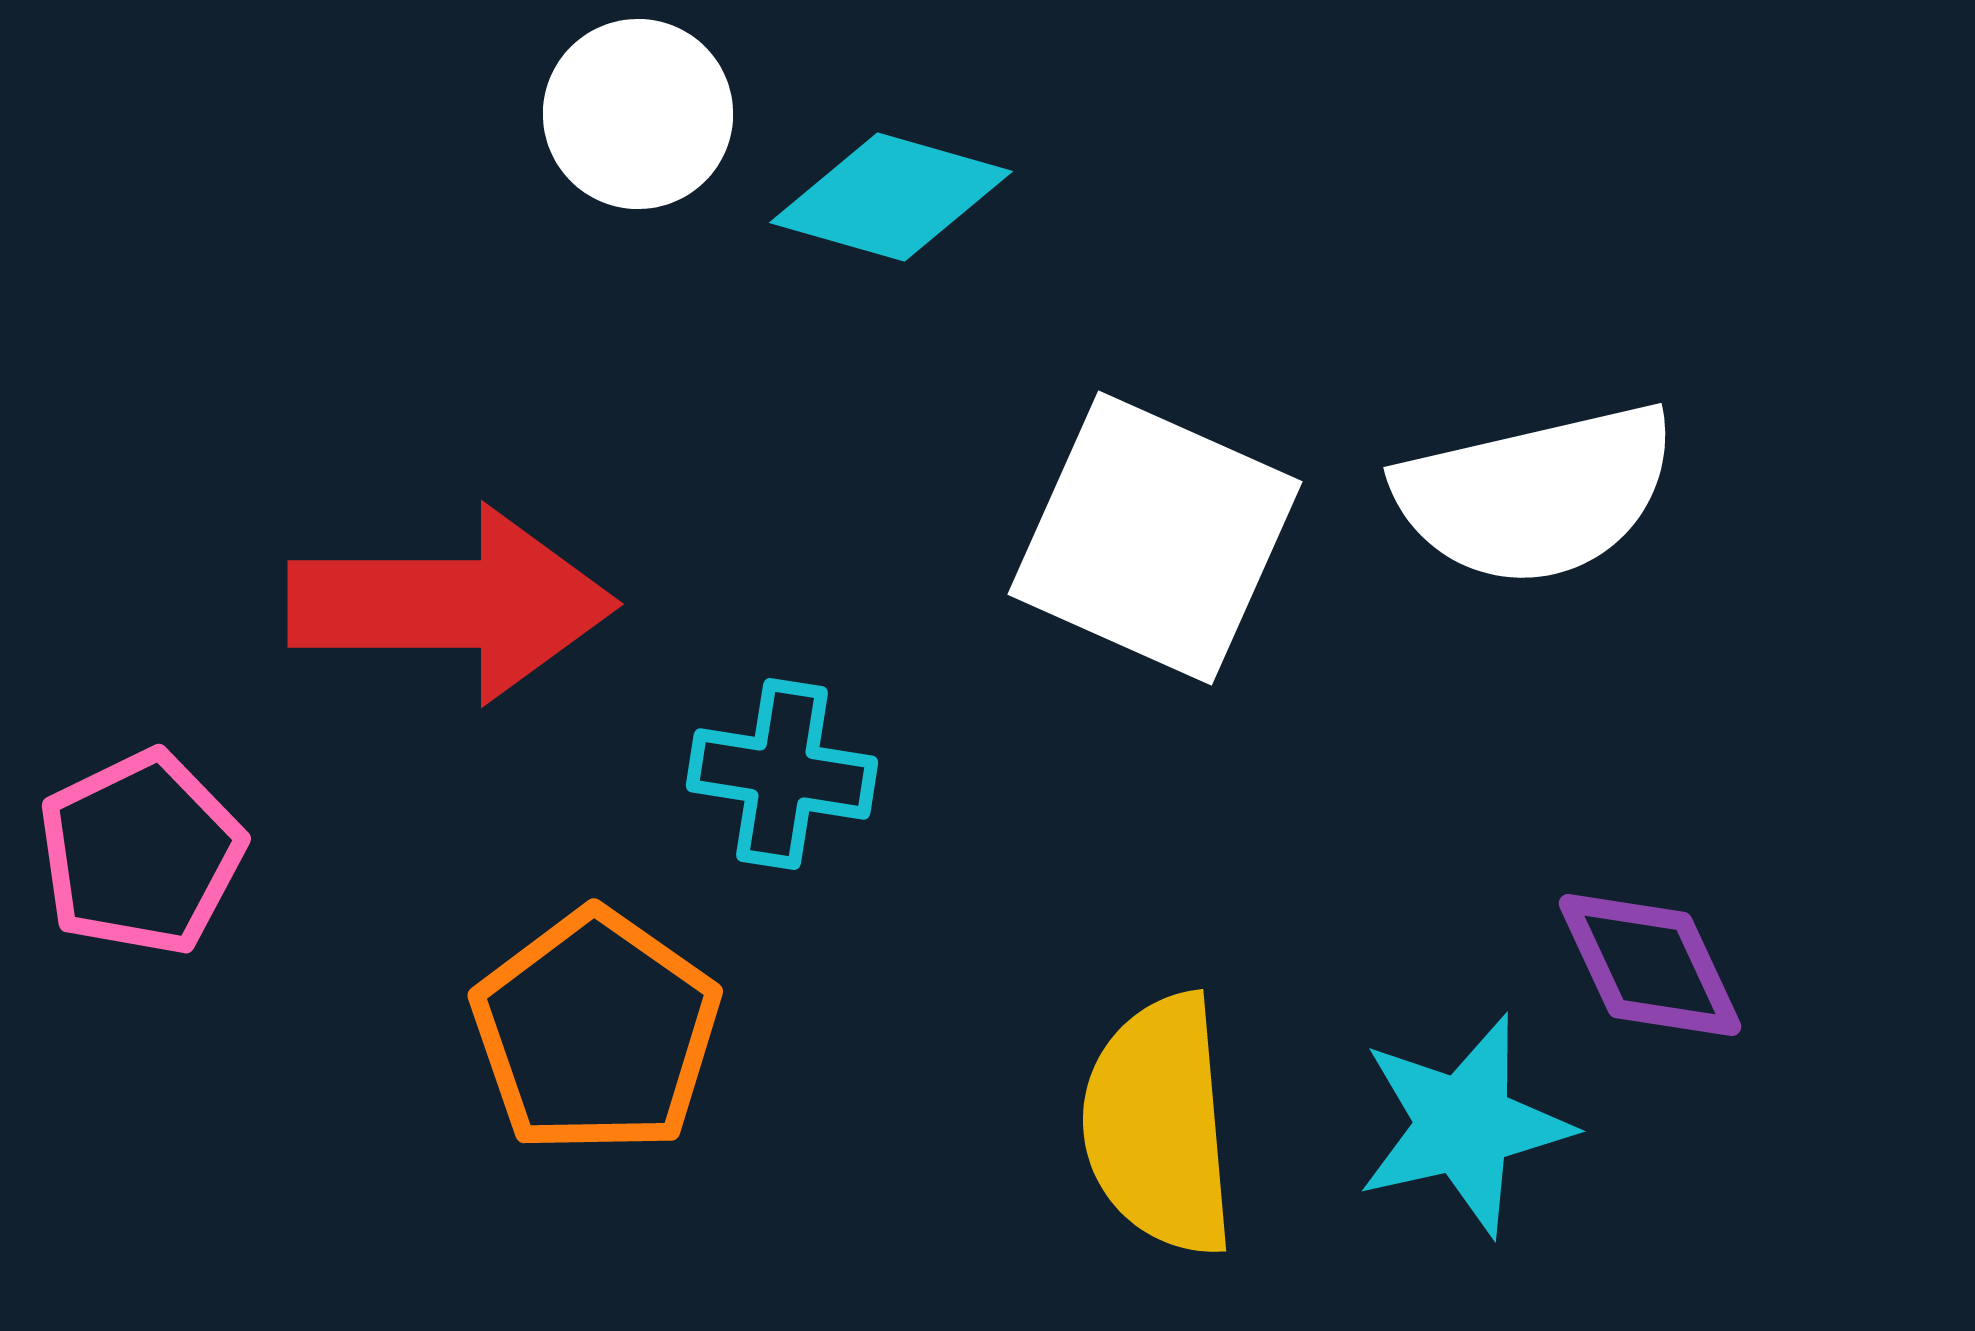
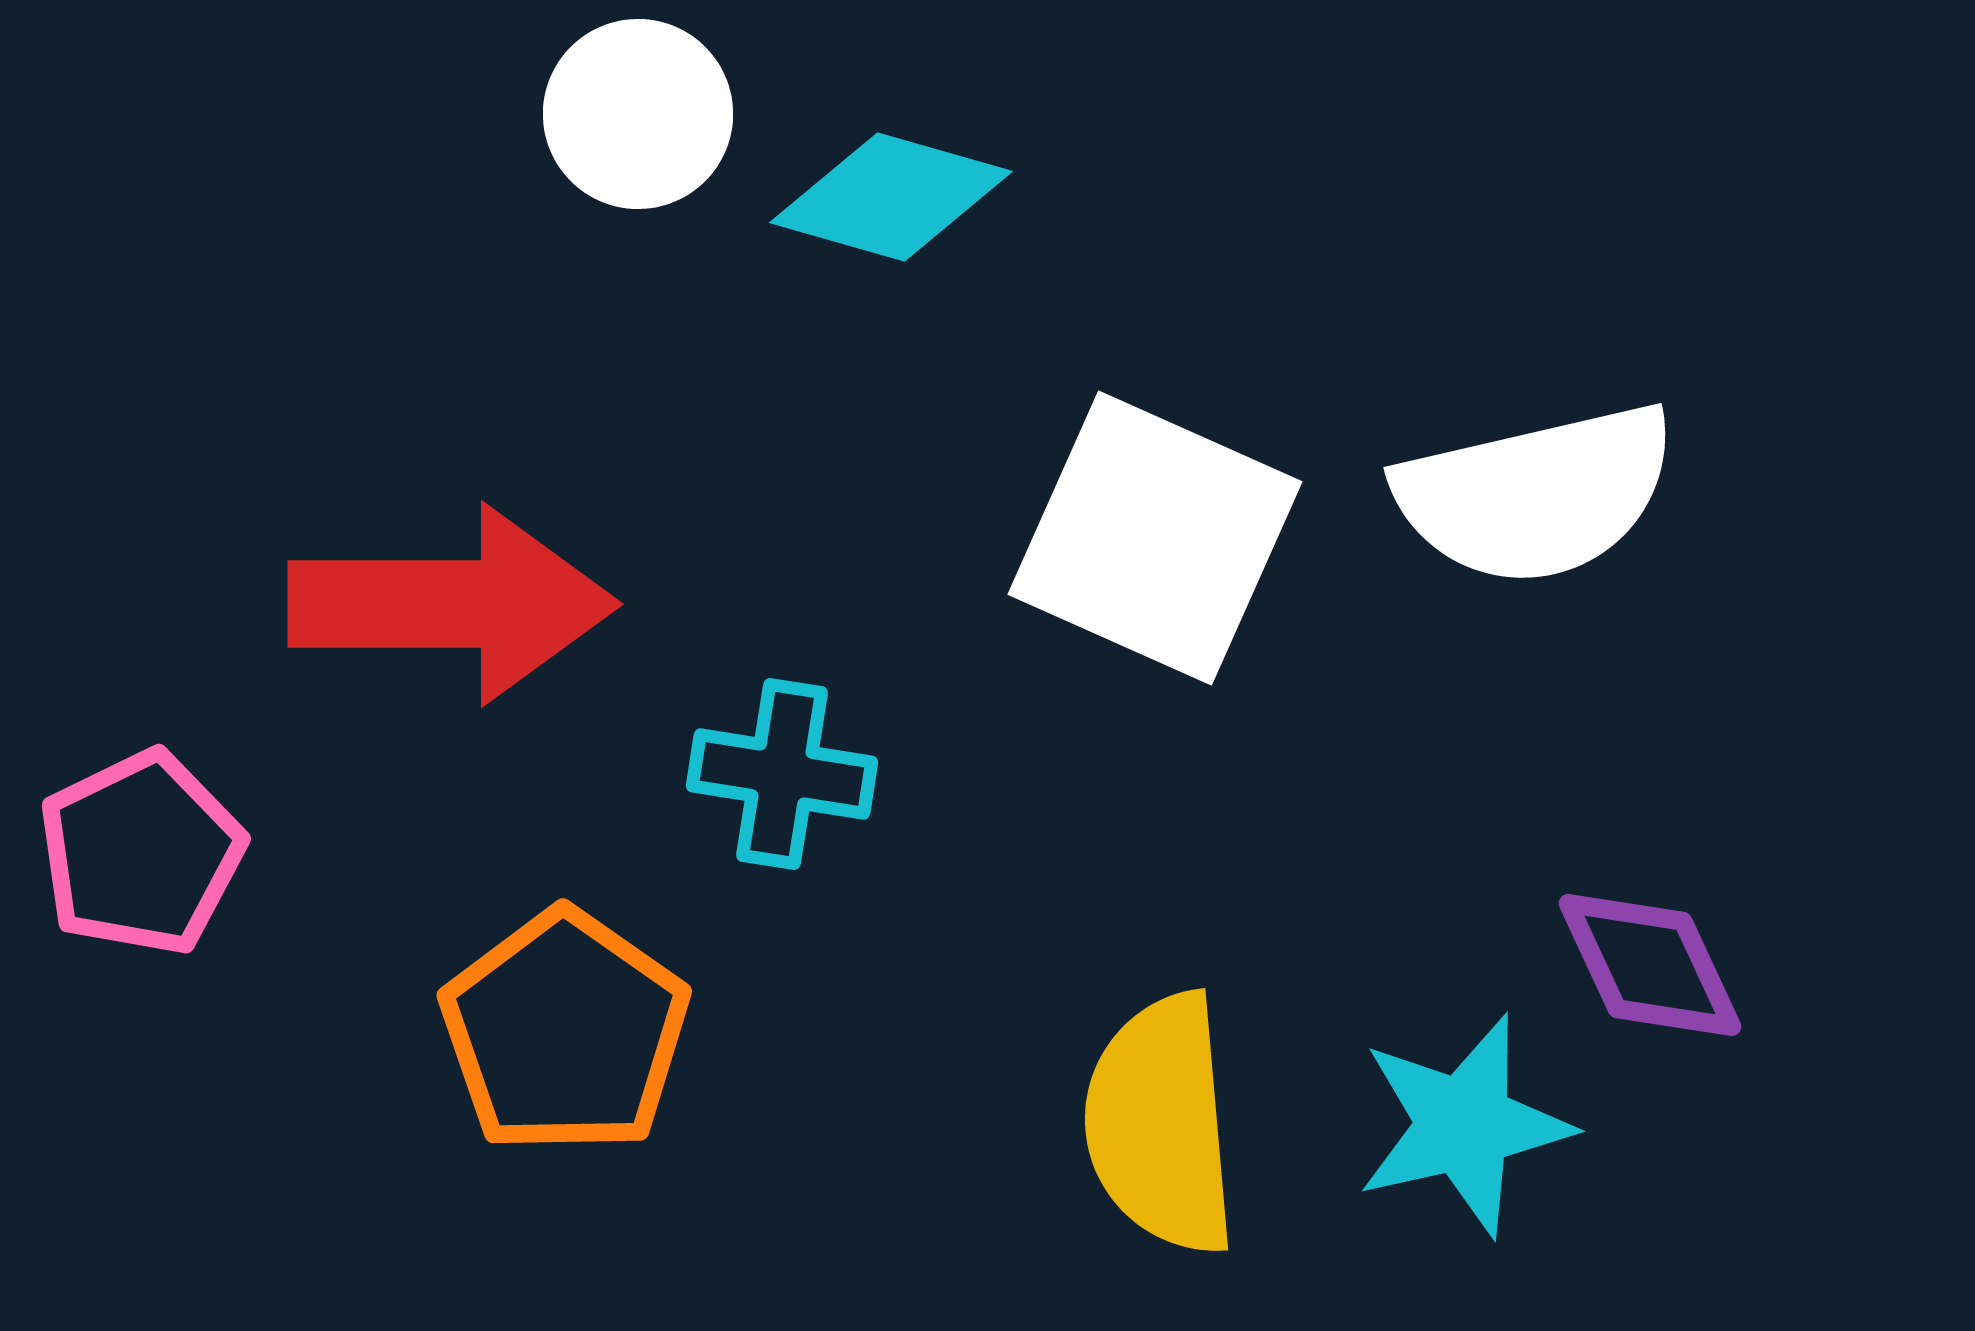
orange pentagon: moved 31 px left
yellow semicircle: moved 2 px right, 1 px up
